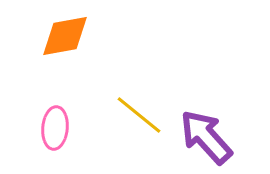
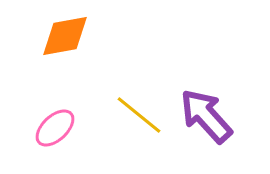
pink ellipse: rotated 42 degrees clockwise
purple arrow: moved 21 px up
